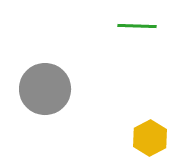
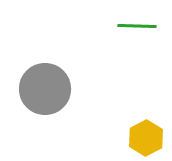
yellow hexagon: moved 4 px left
